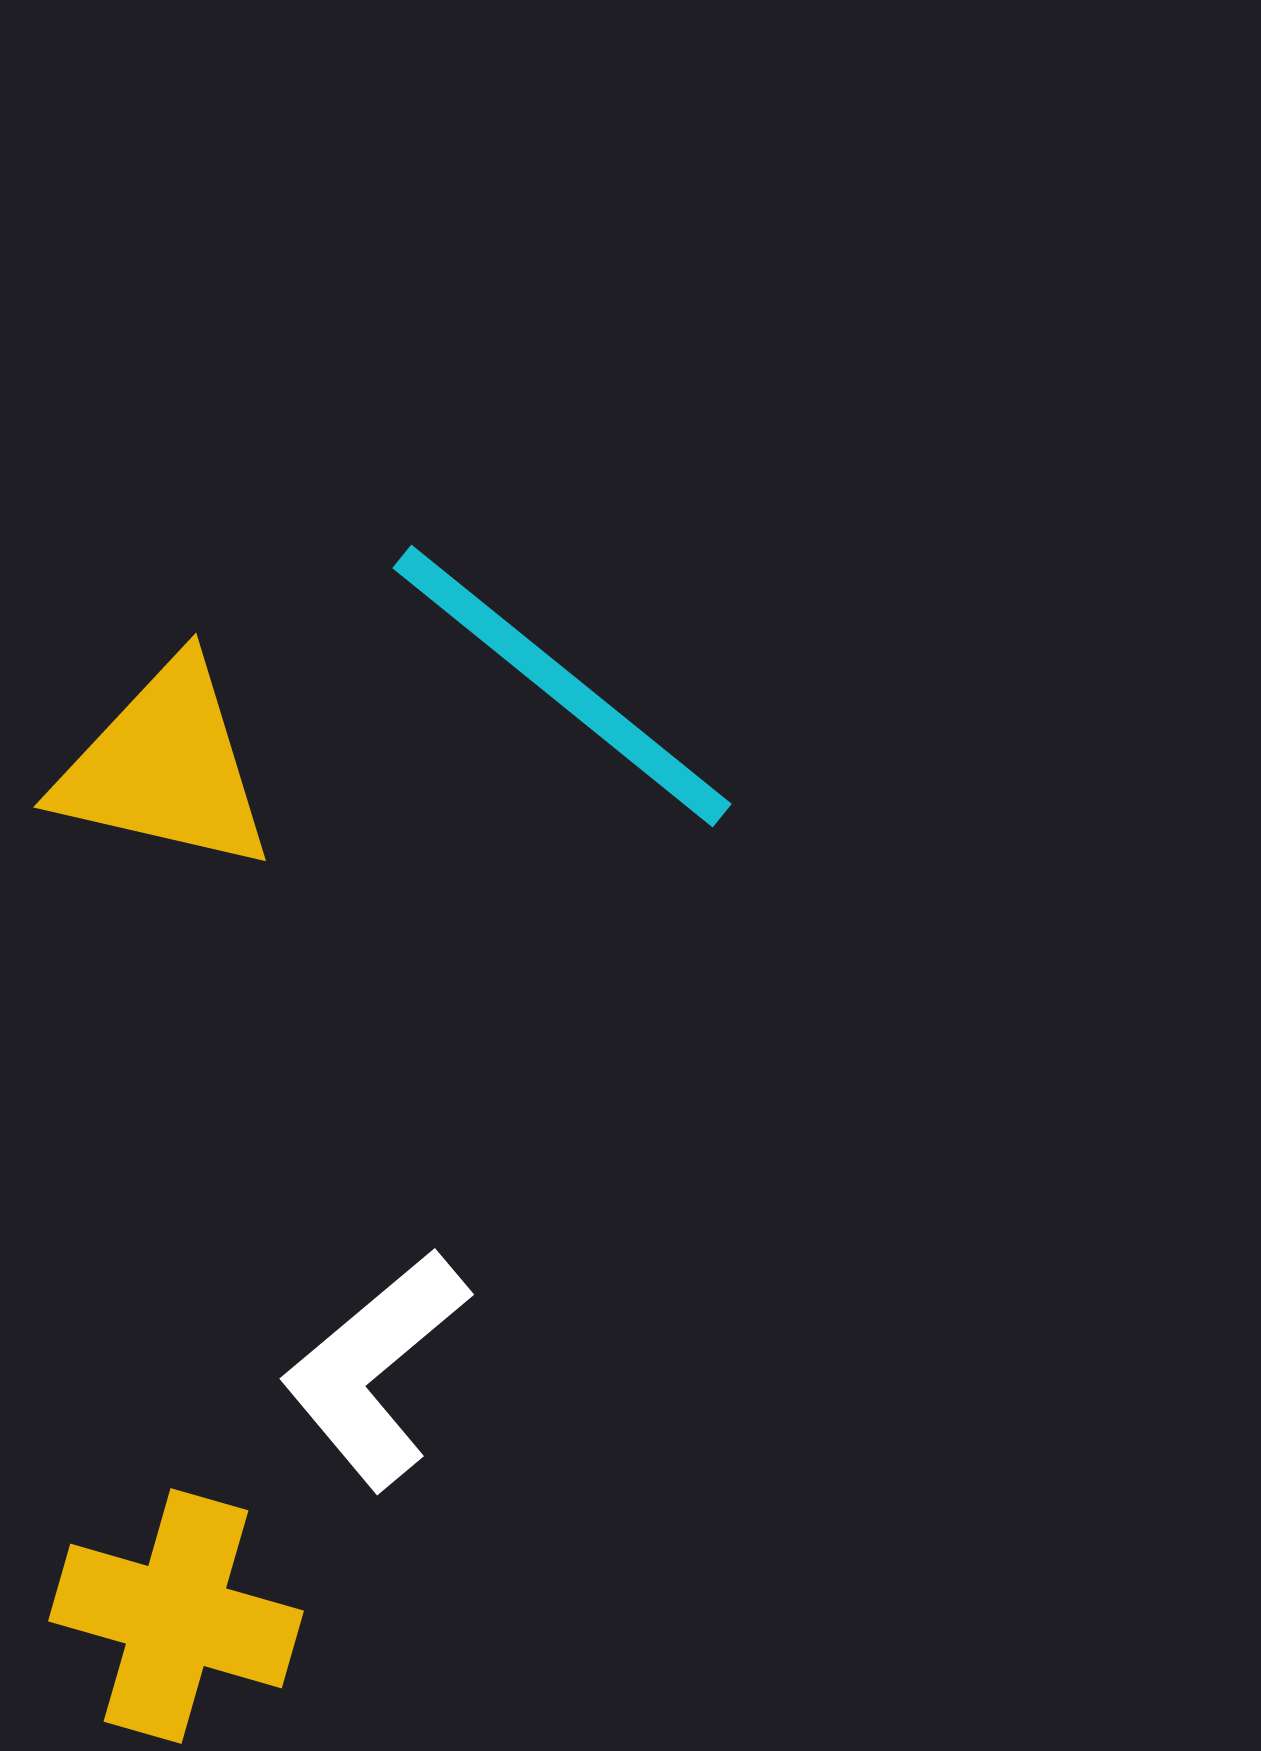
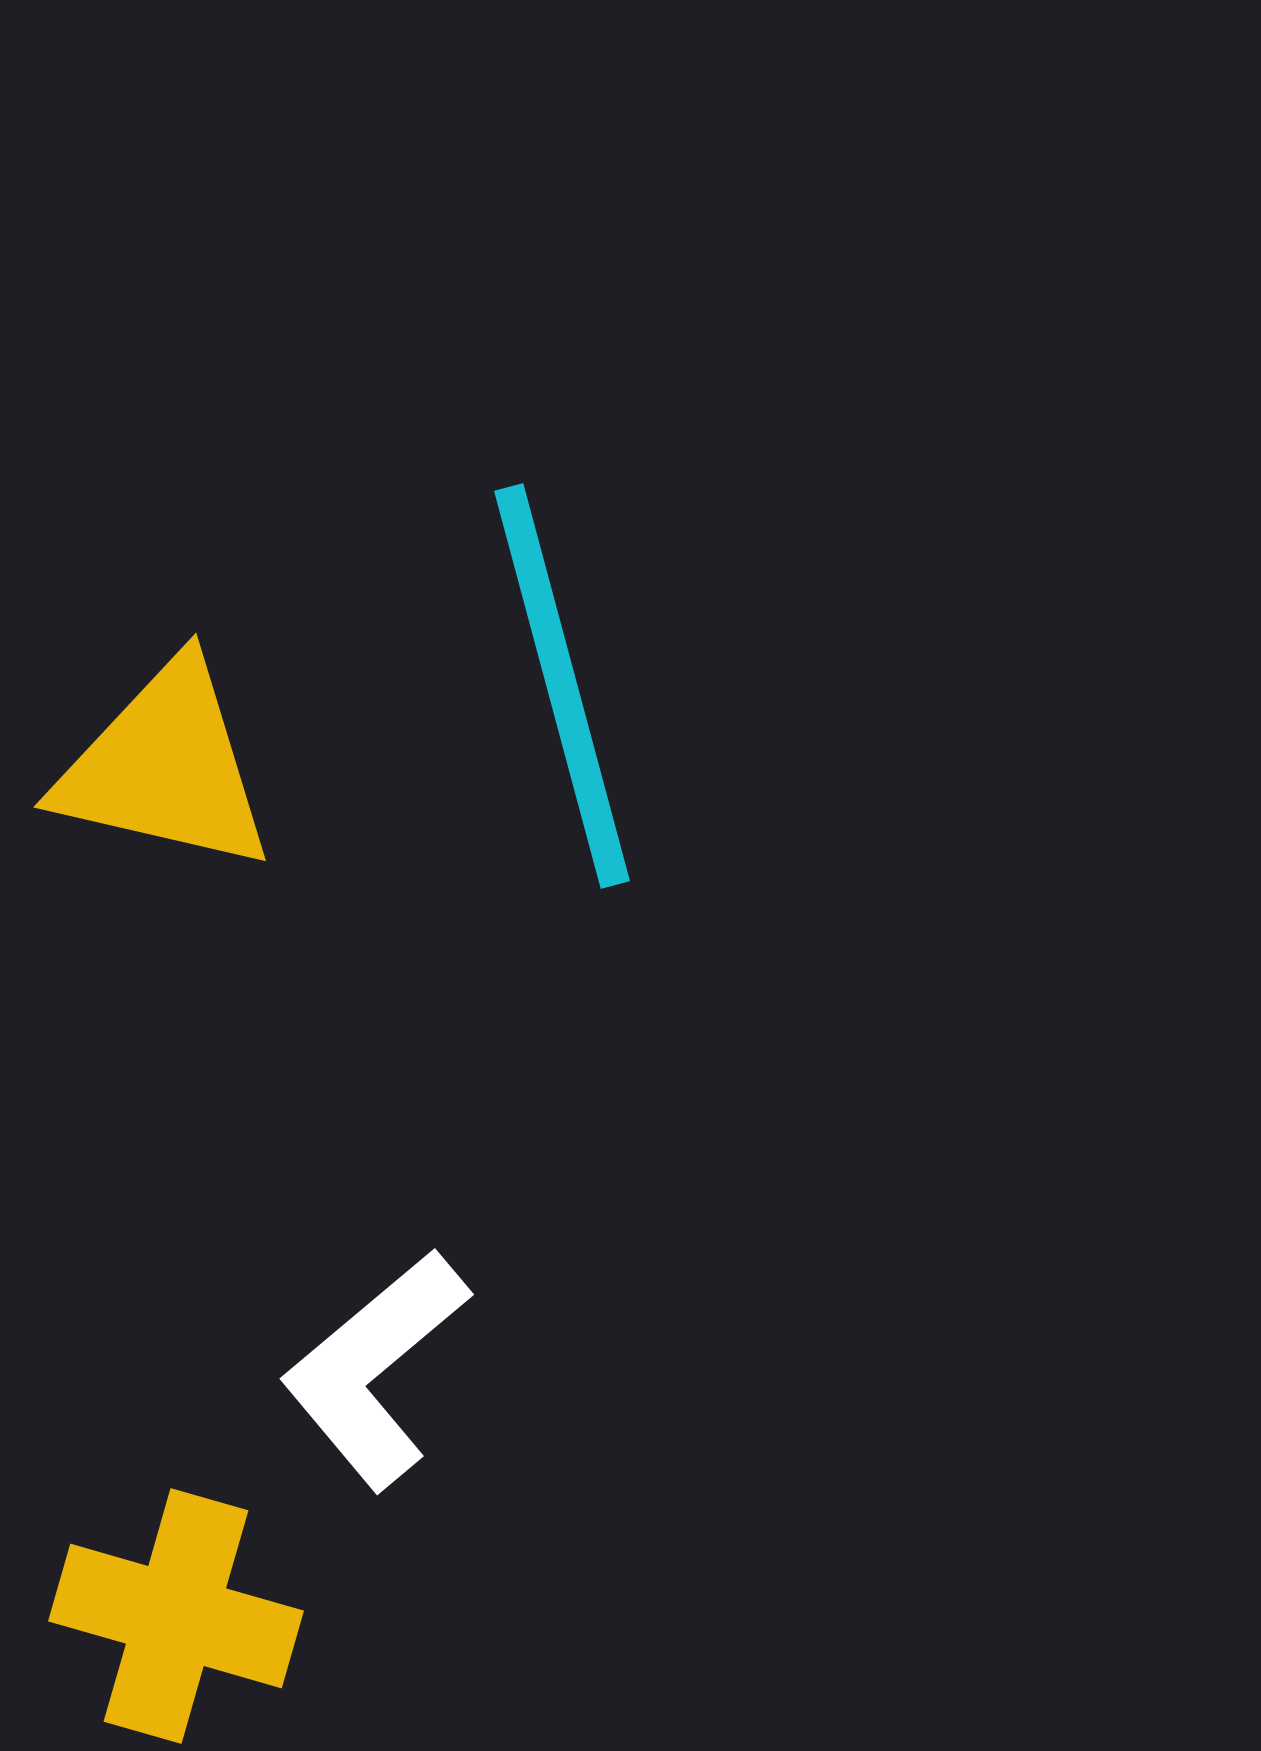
cyan line: rotated 36 degrees clockwise
